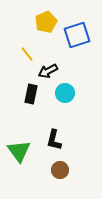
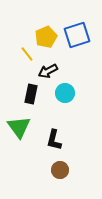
yellow pentagon: moved 15 px down
green triangle: moved 24 px up
